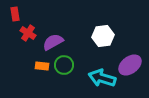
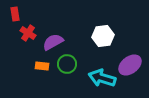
green circle: moved 3 px right, 1 px up
